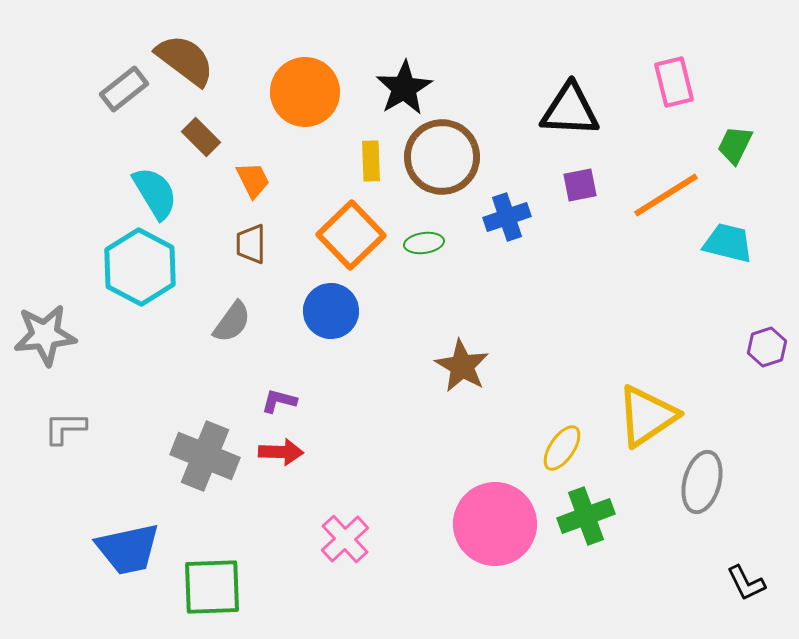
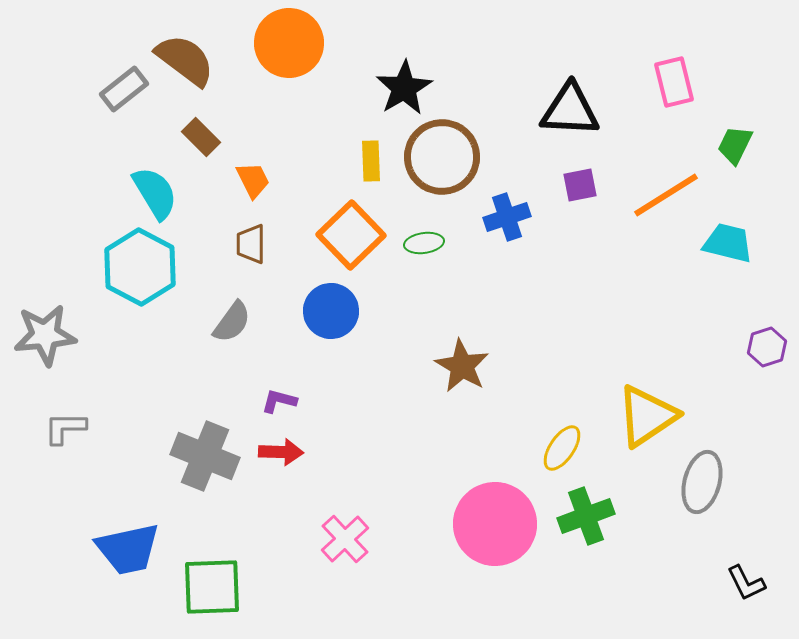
orange circle: moved 16 px left, 49 px up
